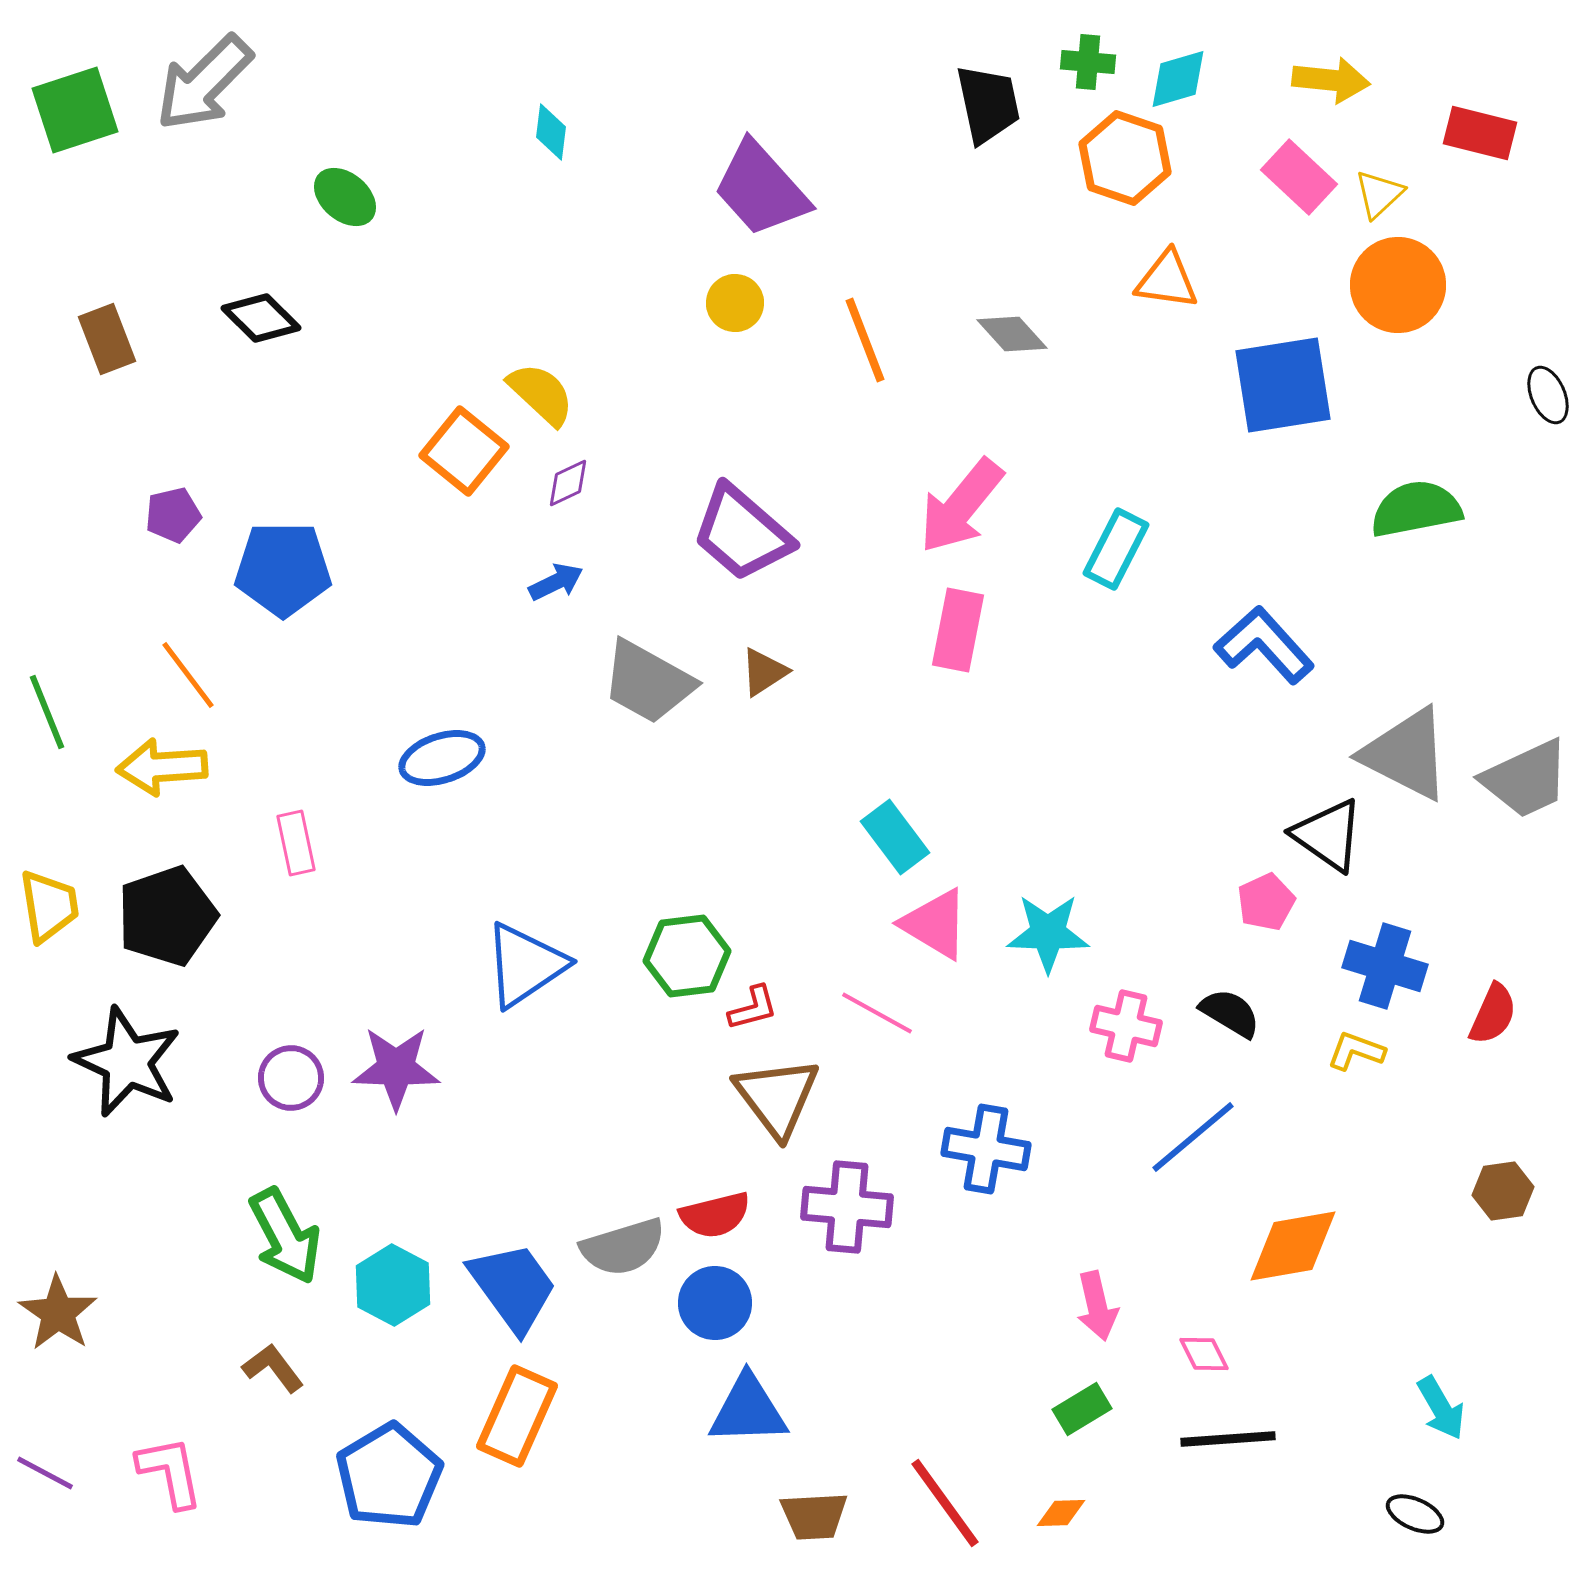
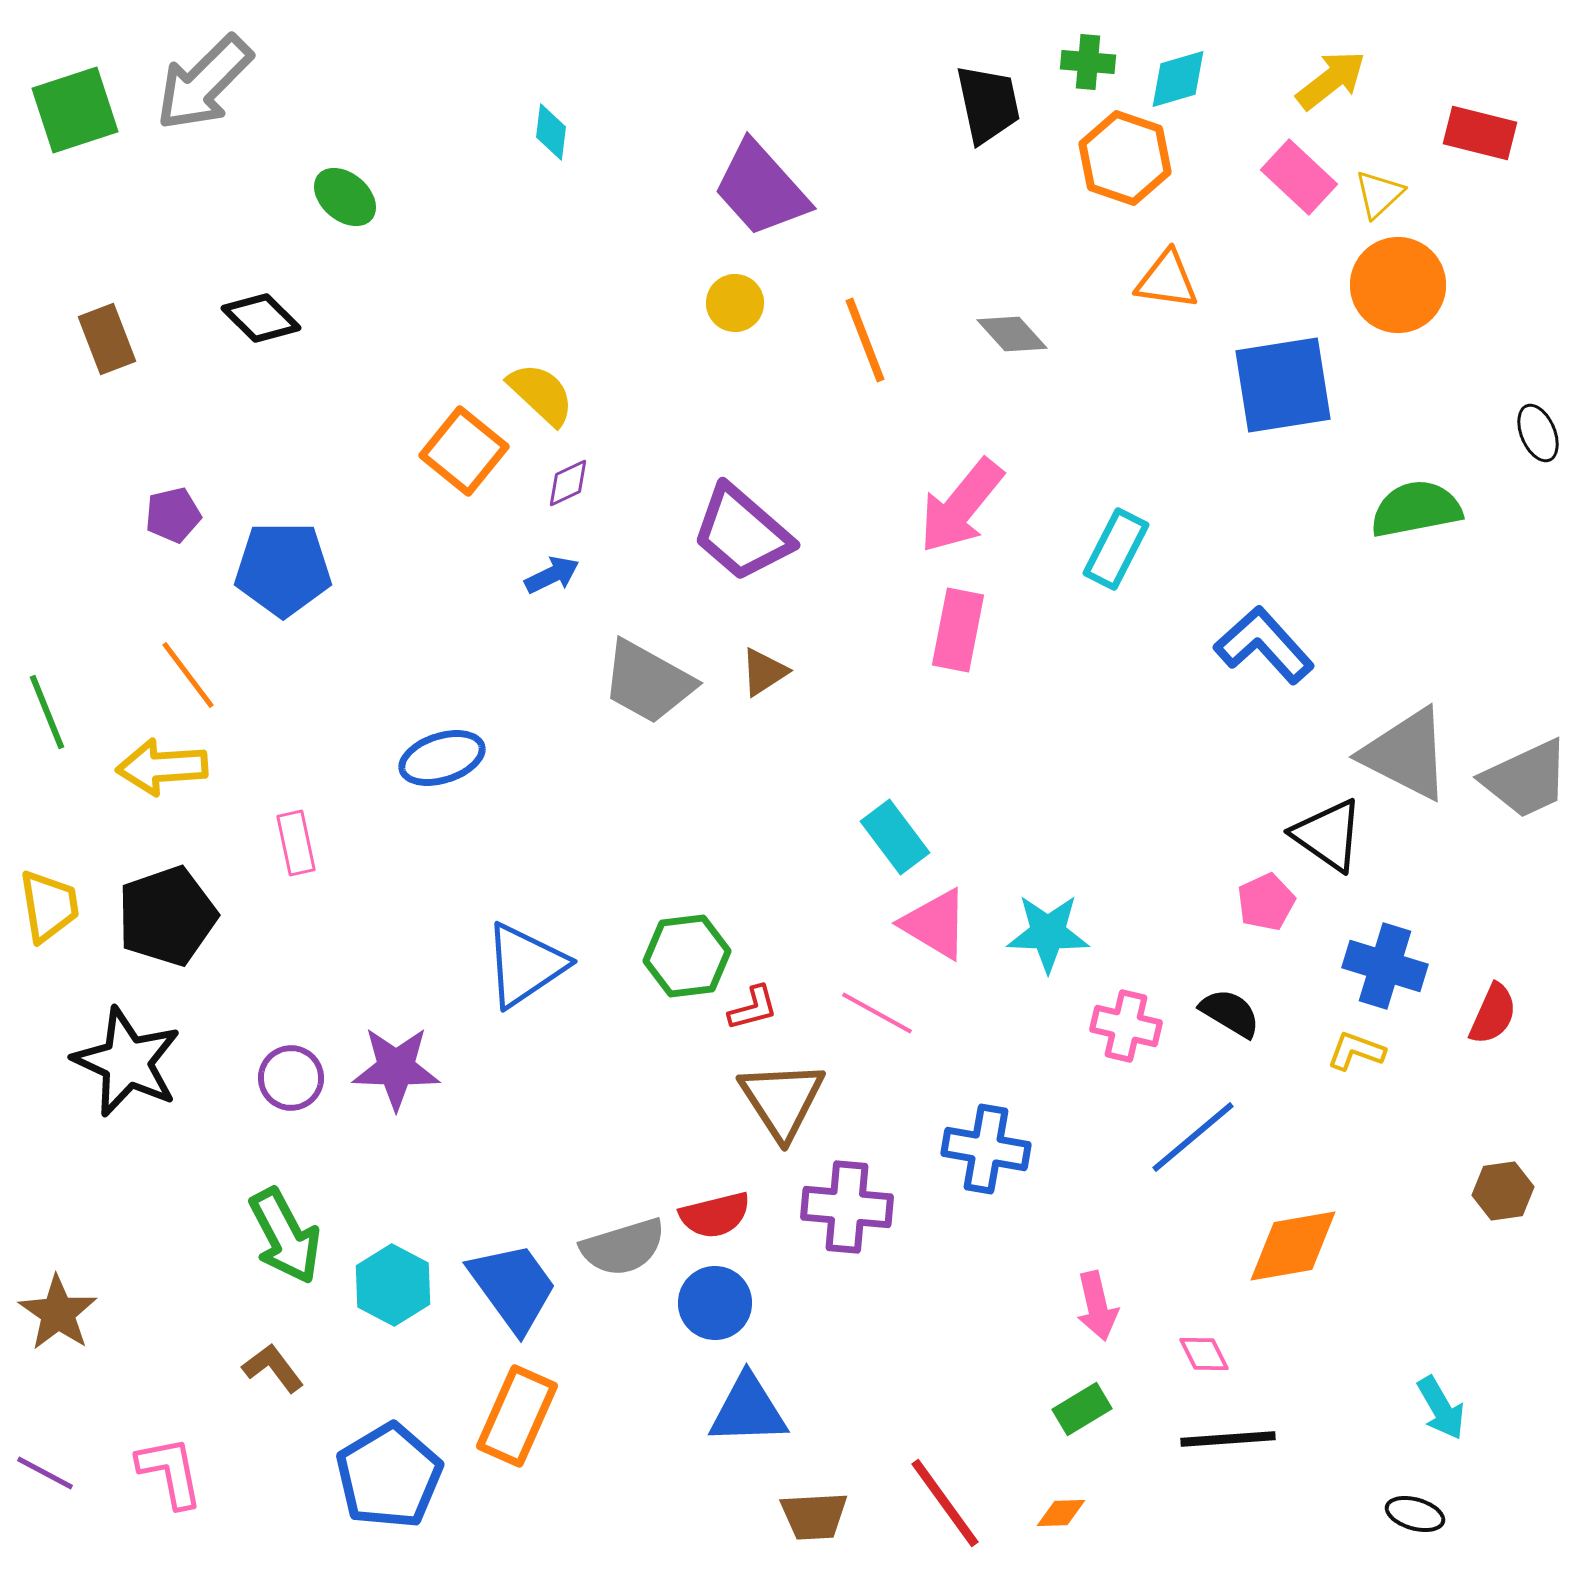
yellow arrow at (1331, 80): rotated 44 degrees counterclockwise
black ellipse at (1548, 395): moved 10 px left, 38 px down
blue arrow at (556, 582): moved 4 px left, 7 px up
brown triangle at (777, 1097): moved 5 px right, 3 px down; rotated 4 degrees clockwise
black ellipse at (1415, 1514): rotated 8 degrees counterclockwise
